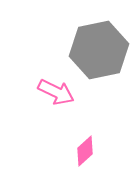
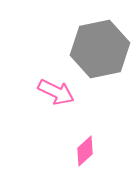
gray hexagon: moved 1 px right, 1 px up
